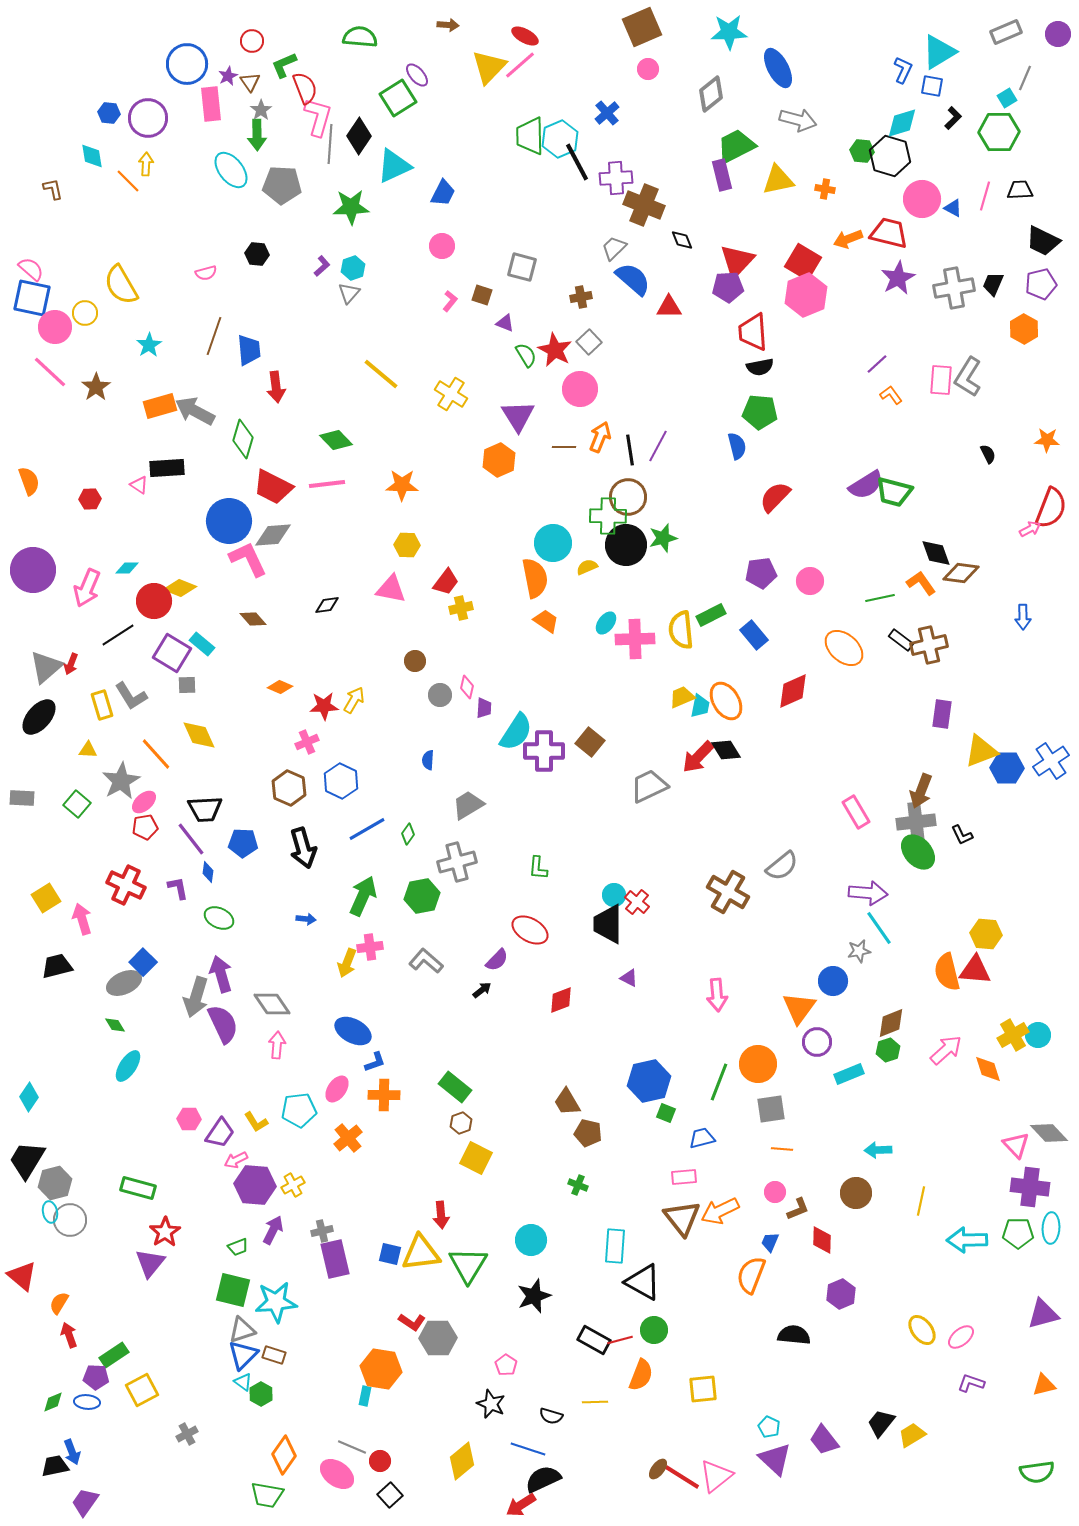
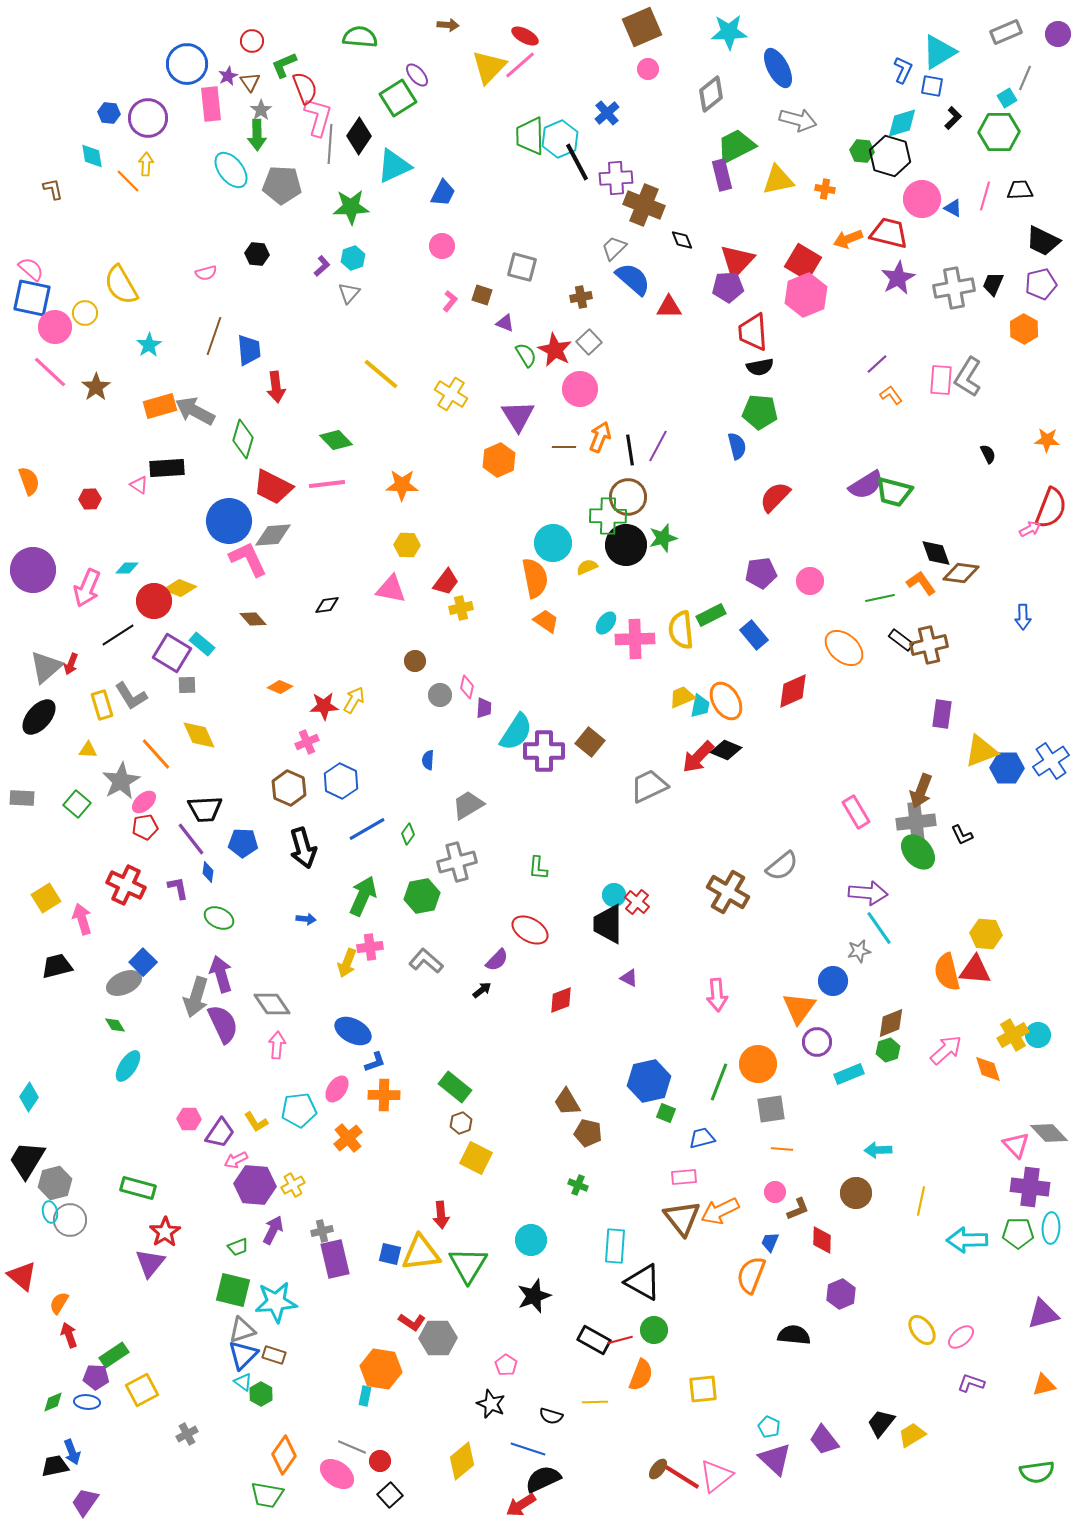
cyan hexagon at (353, 268): moved 10 px up
black diamond at (726, 750): rotated 36 degrees counterclockwise
